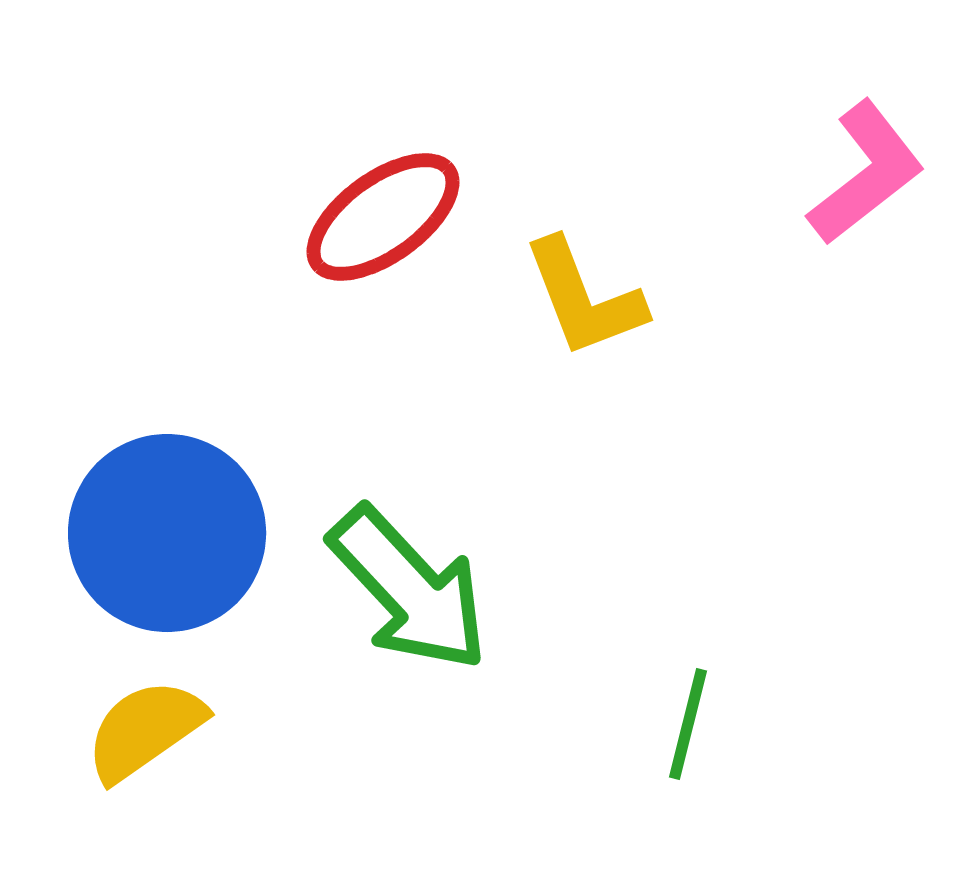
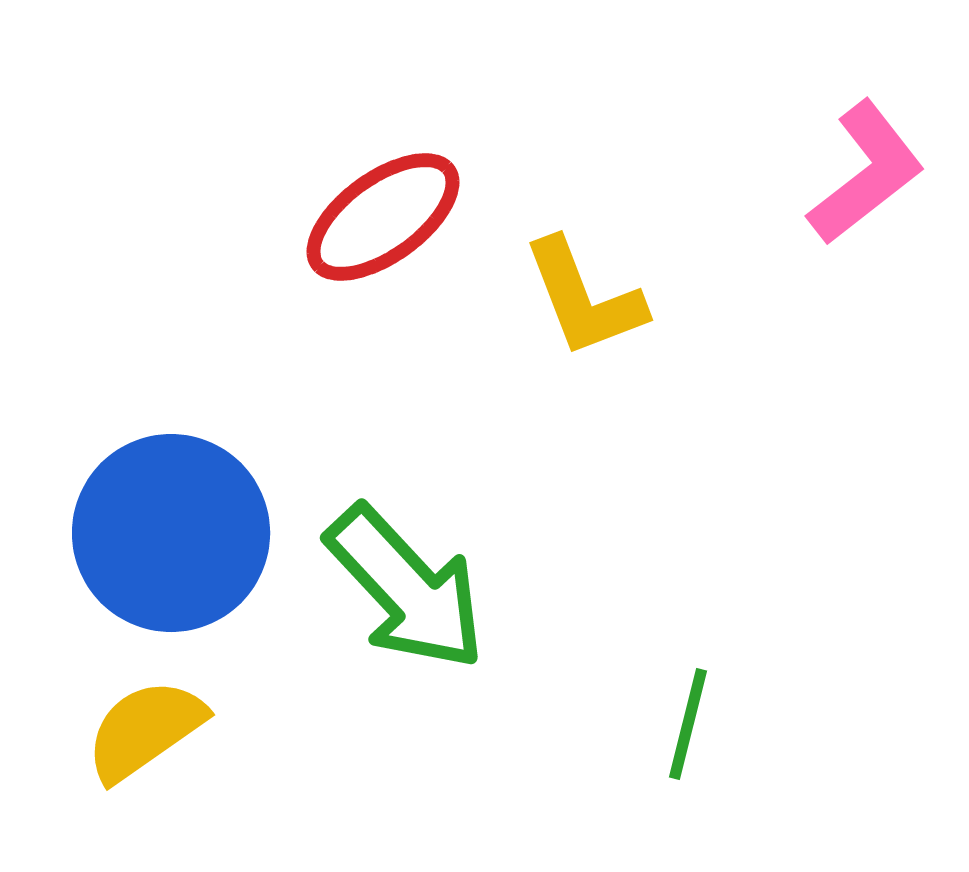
blue circle: moved 4 px right
green arrow: moved 3 px left, 1 px up
